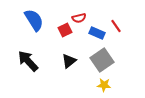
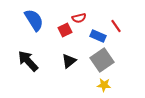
blue rectangle: moved 1 px right, 3 px down
